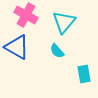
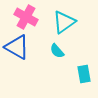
pink cross: moved 2 px down
cyan triangle: rotated 15 degrees clockwise
